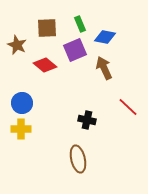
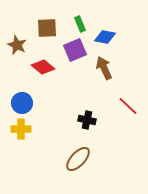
red diamond: moved 2 px left, 2 px down
red line: moved 1 px up
brown ellipse: rotated 56 degrees clockwise
